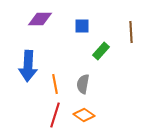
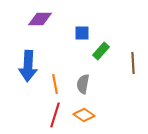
blue square: moved 7 px down
brown line: moved 2 px right, 31 px down
